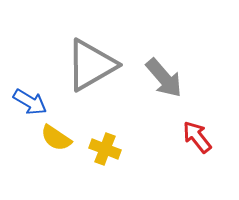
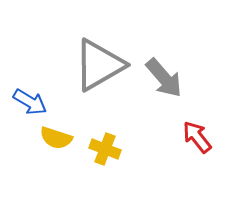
gray triangle: moved 8 px right
yellow semicircle: rotated 16 degrees counterclockwise
